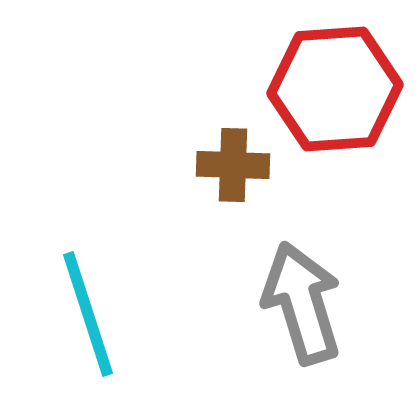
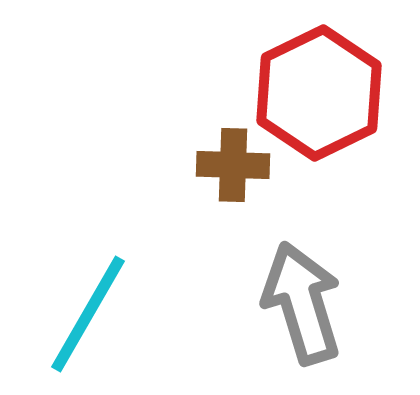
red hexagon: moved 16 px left, 4 px down; rotated 22 degrees counterclockwise
cyan line: rotated 48 degrees clockwise
